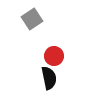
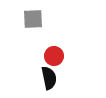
gray square: moved 1 px right; rotated 30 degrees clockwise
